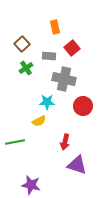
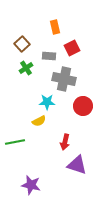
red square: rotated 14 degrees clockwise
